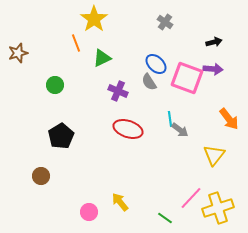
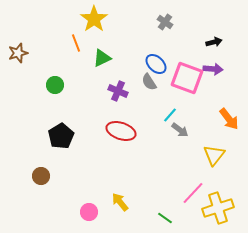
cyan line: moved 4 px up; rotated 49 degrees clockwise
red ellipse: moved 7 px left, 2 px down
pink line: moved 2 px right, 5 px up
